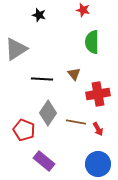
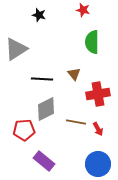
gray diamond: moved 2 px left, 4 px up; rotated 30 degrees clockwise
red pentagon: rotated 25 degrees counterclockwise
